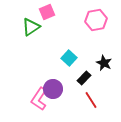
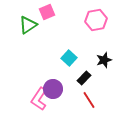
green triangle: moved 3 px left, 2 px up
black star: moved 3 px up; rotated 28 degrees clockwise
red line: moved 2 px left
